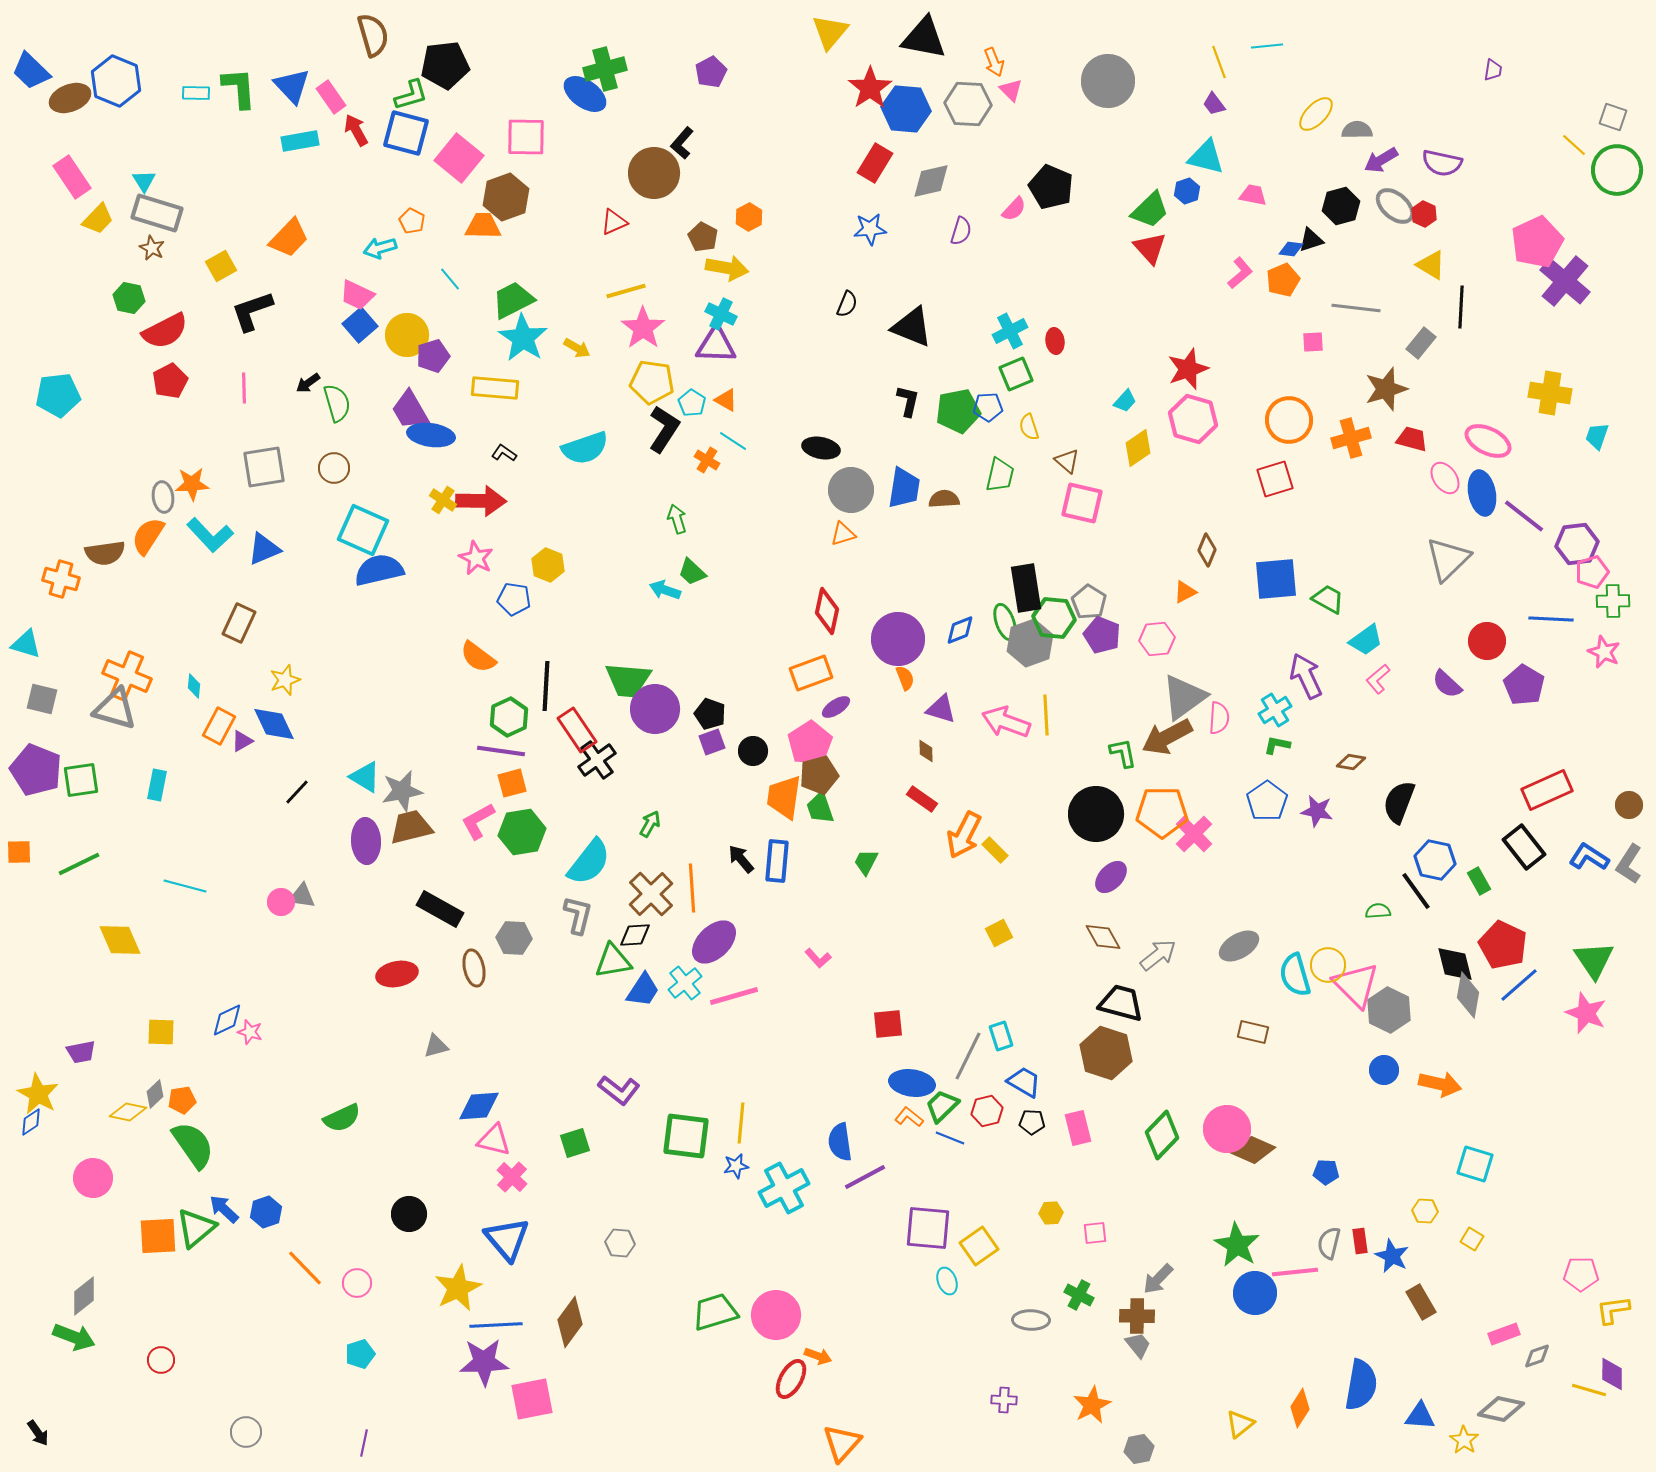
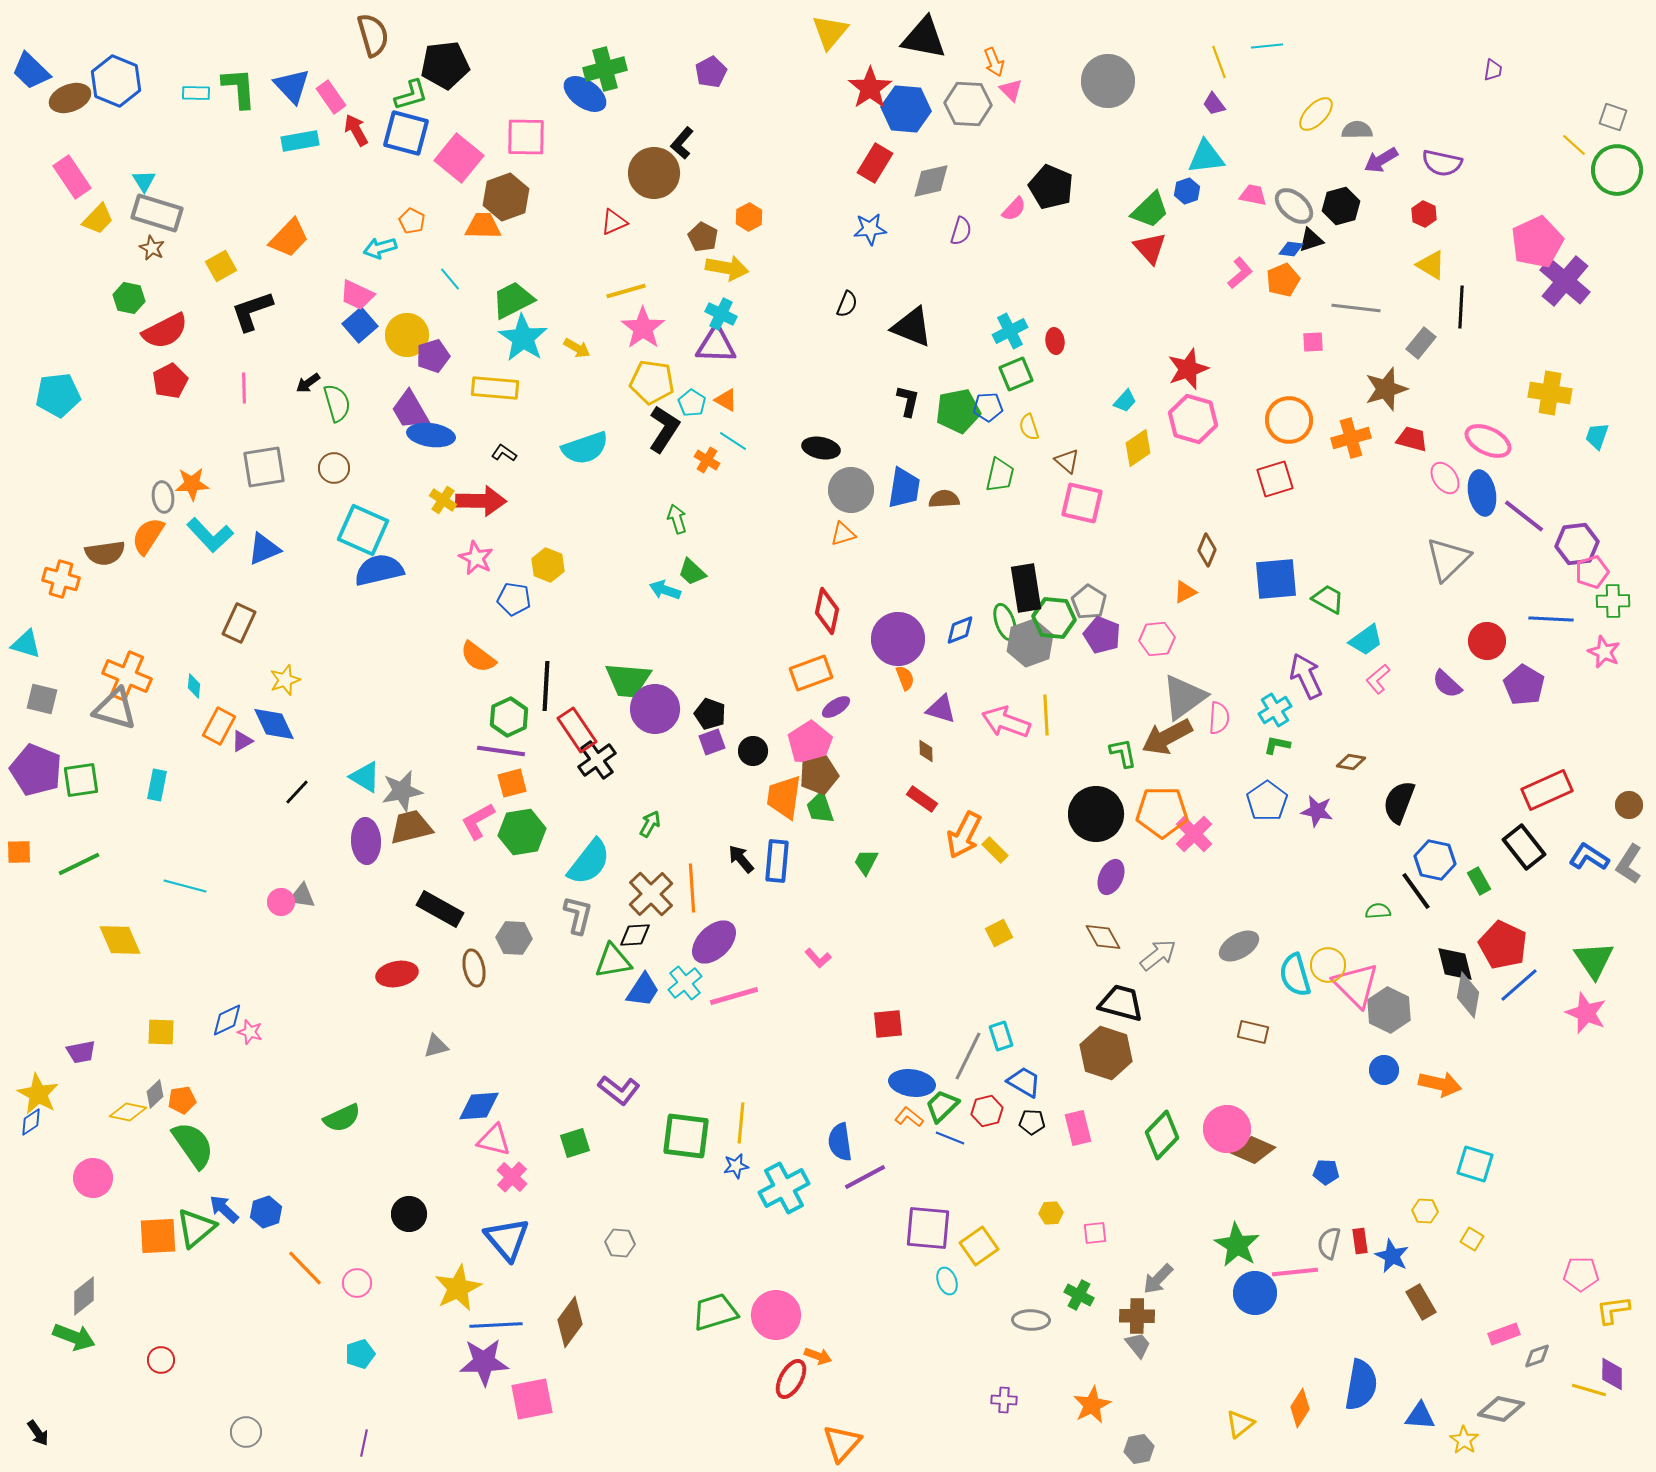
cyan triangle at (1206, 157): rotated 21 degrees counterclockwise
gray ellipse at (1395, 206): moved 101 px left
purple ellipse at (1111, 877): rotated 20 degrees counterclockwise
